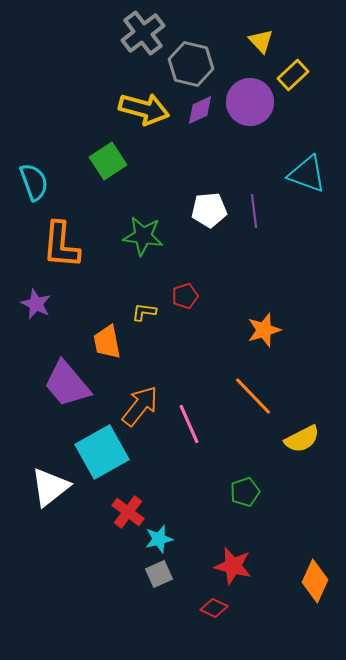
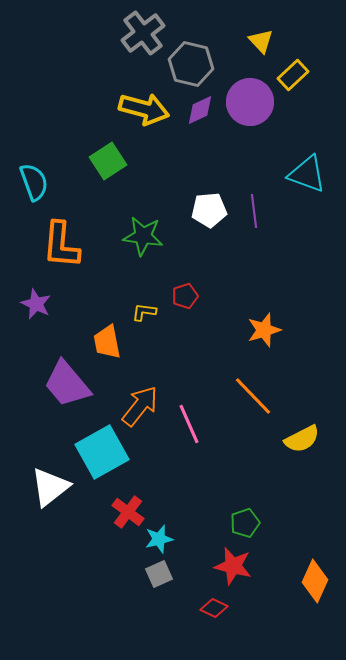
green pentagon: moved 31 px down
